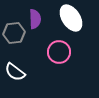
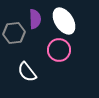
white ellipse: moved 7 px left, 3 px down
pink circle: moved 2 px up
white semicircle: moved 12 px right; rotated 15 degrees clockwise
